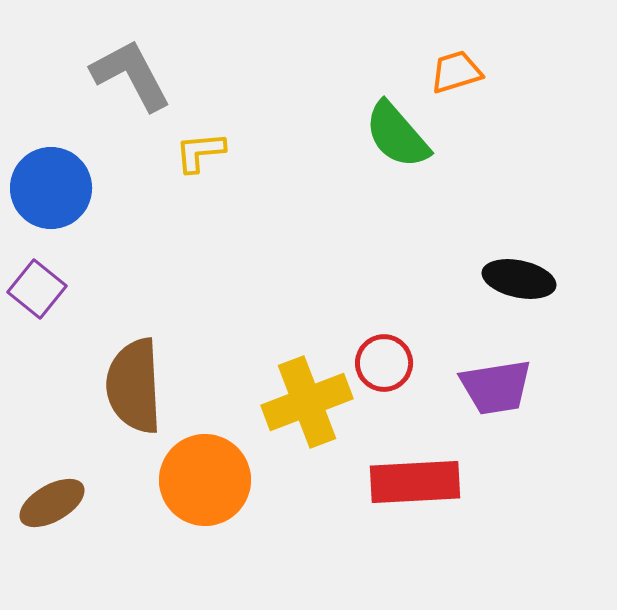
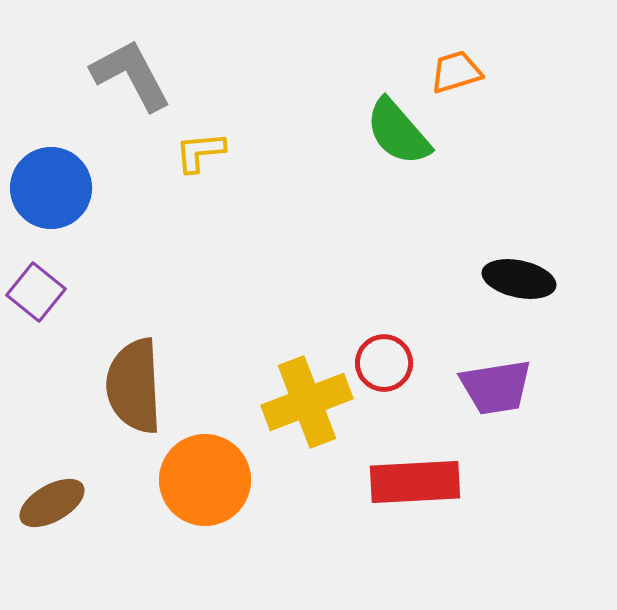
green semicircle: moved 1 px right, 3 px up
purple square: moved 1 px left, 3 px down
